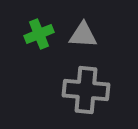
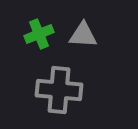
gray cross: moved 27 px left
